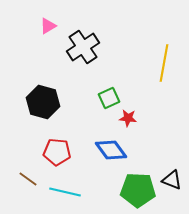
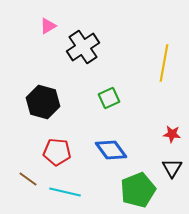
red star: moved 44 px right, 16 px down
black triangle: moved 12 px up; rotated 40 degrees clockwise
green pentagon: rotated 24 degrees counterclockwise
